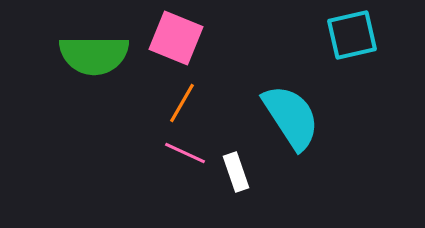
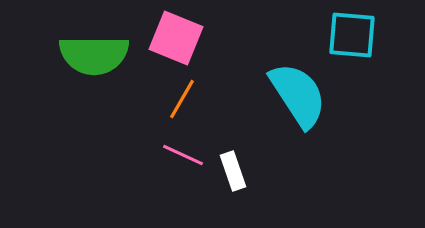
cyan square: rotated 18 degrees clockwise
orange line: moved 4 px up
cyan semicircle: moved 7 px right, 22 px up
pink line: moved 2 px left, 2 px down
white rectangle: moved 3 px left, 1 px up
